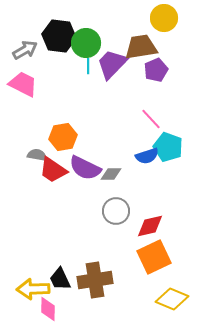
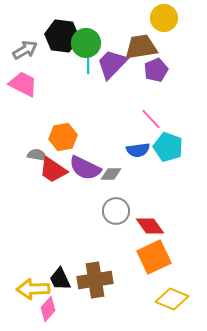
black hexagon: moved 3 px right
blue semicircle: moved 9 px left, 6 px up; rotated 10 degrees clockwise
red diamond: rotated 68 degrees clockwise
pink diamond: rotated 40 degrees clockwise
